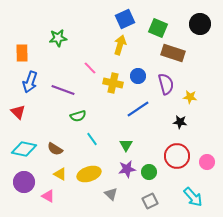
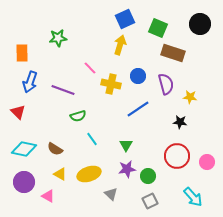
yellow cross: moved 2 px left, 1 px down
green circle: moved 1 px left, 4 px down
